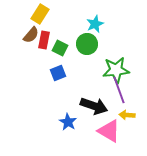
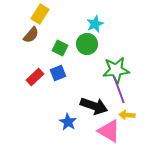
red rectangle: moved 9 px left, 37 px down; rotated 36 degrees clockwise
